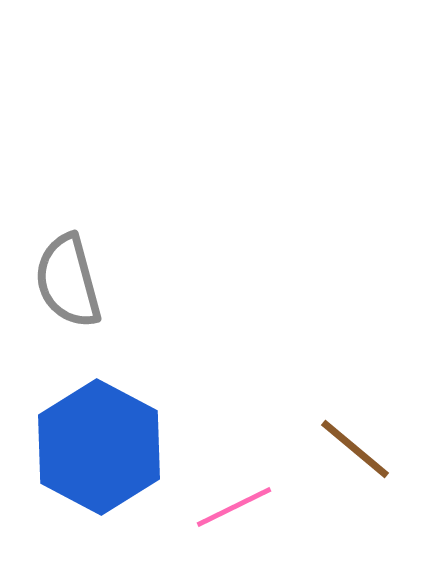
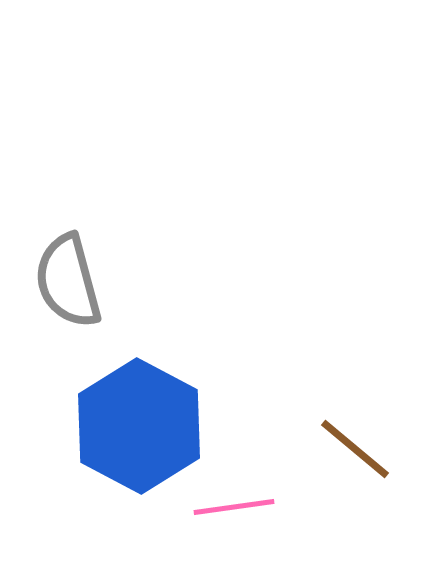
blue hexagon: moved 40 px right, 21 px up
pink line: rotated 18 degrees clockwise
